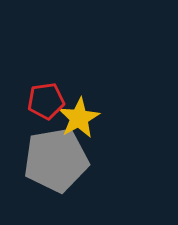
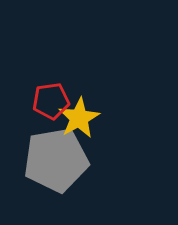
red pentagon: moved 5 px right
